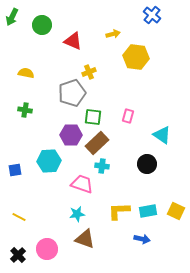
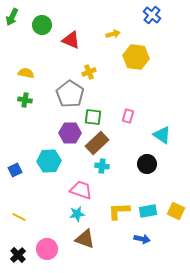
red triangle: moved 2 px left, 1 px up
gray pentagon: moved 2 px left, 1 px down; rotated 20 degrees counterclockwise
green cross: moved 10 px up
purple hexagon: moved 1 px left, 2 px up
blue square: rotated 16 degrees counterclockwise
pink trapezoid: moved 1 px left, 6 px down
